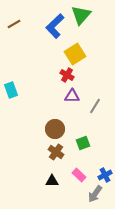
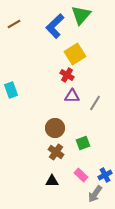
gray line: moved 3 px up
brown circle: moved 1 px up
pink rectangle: moved 2 px right
